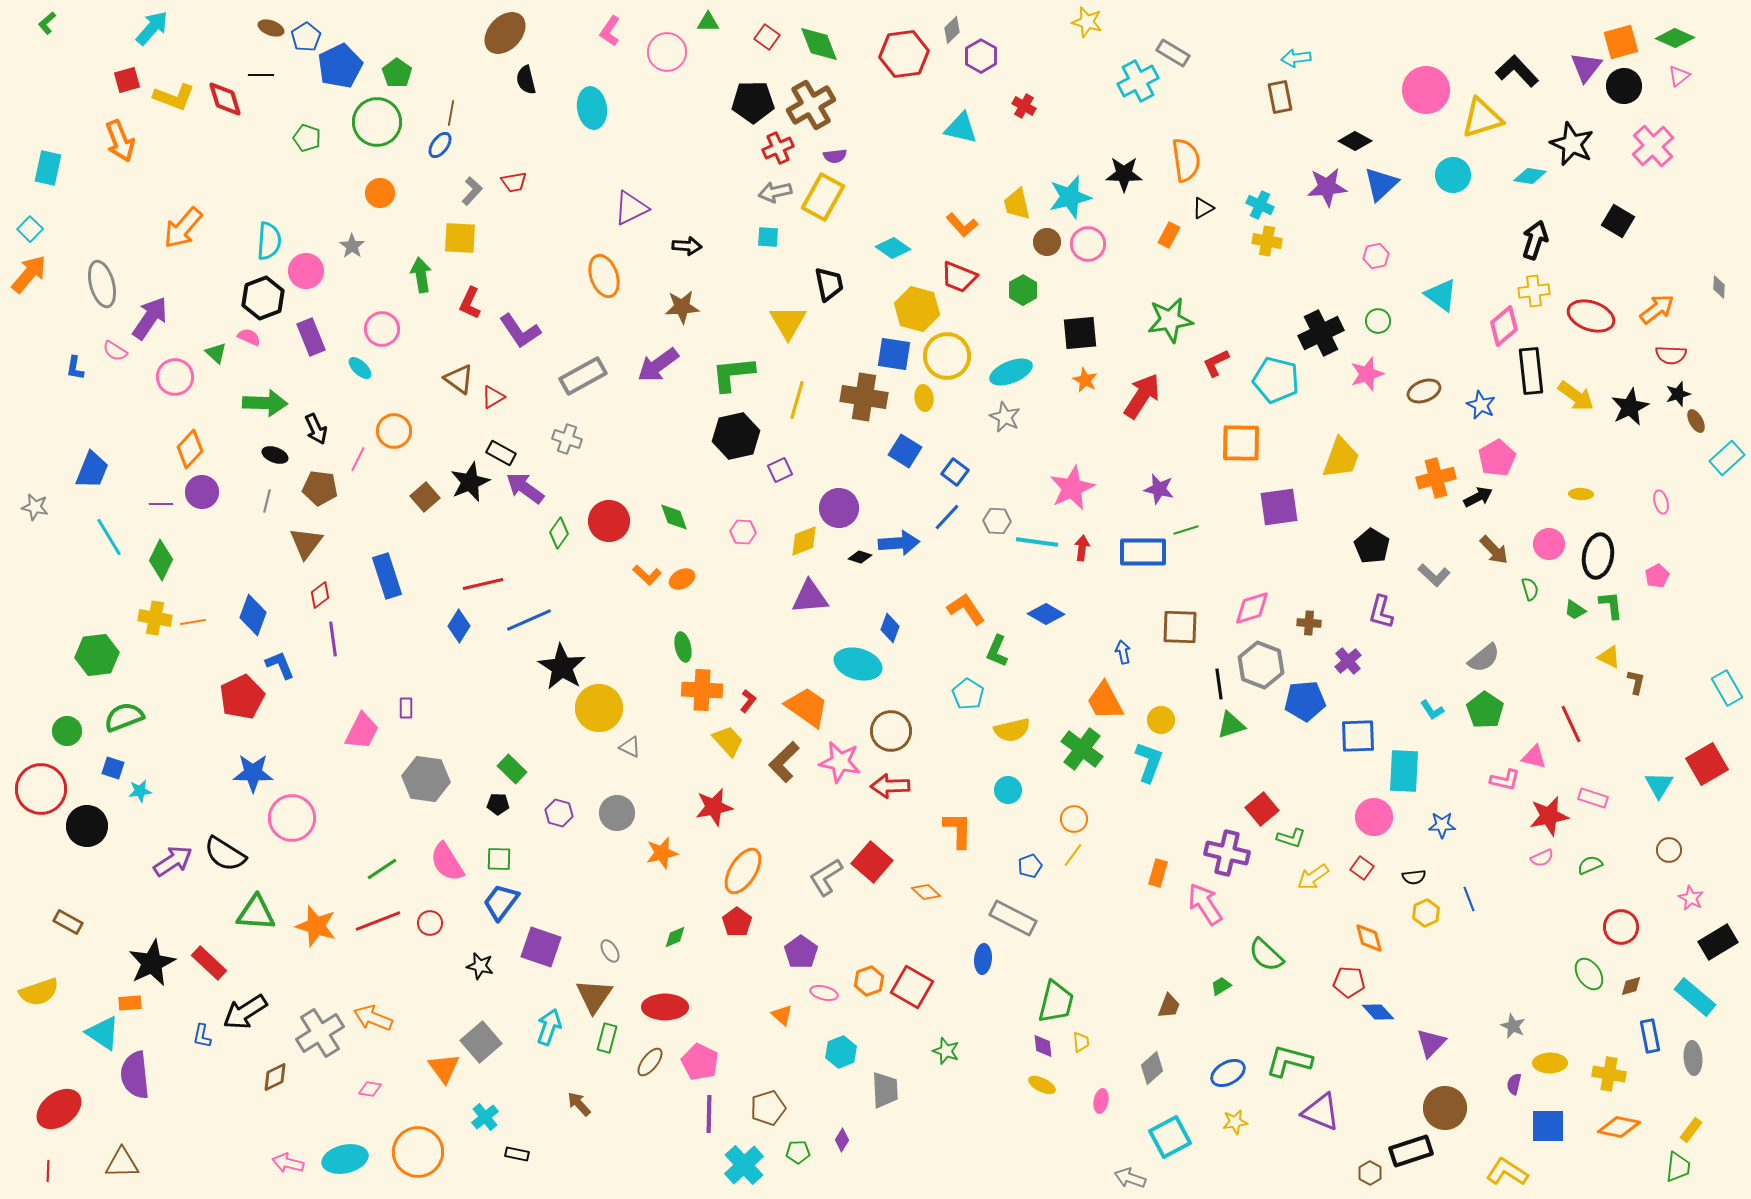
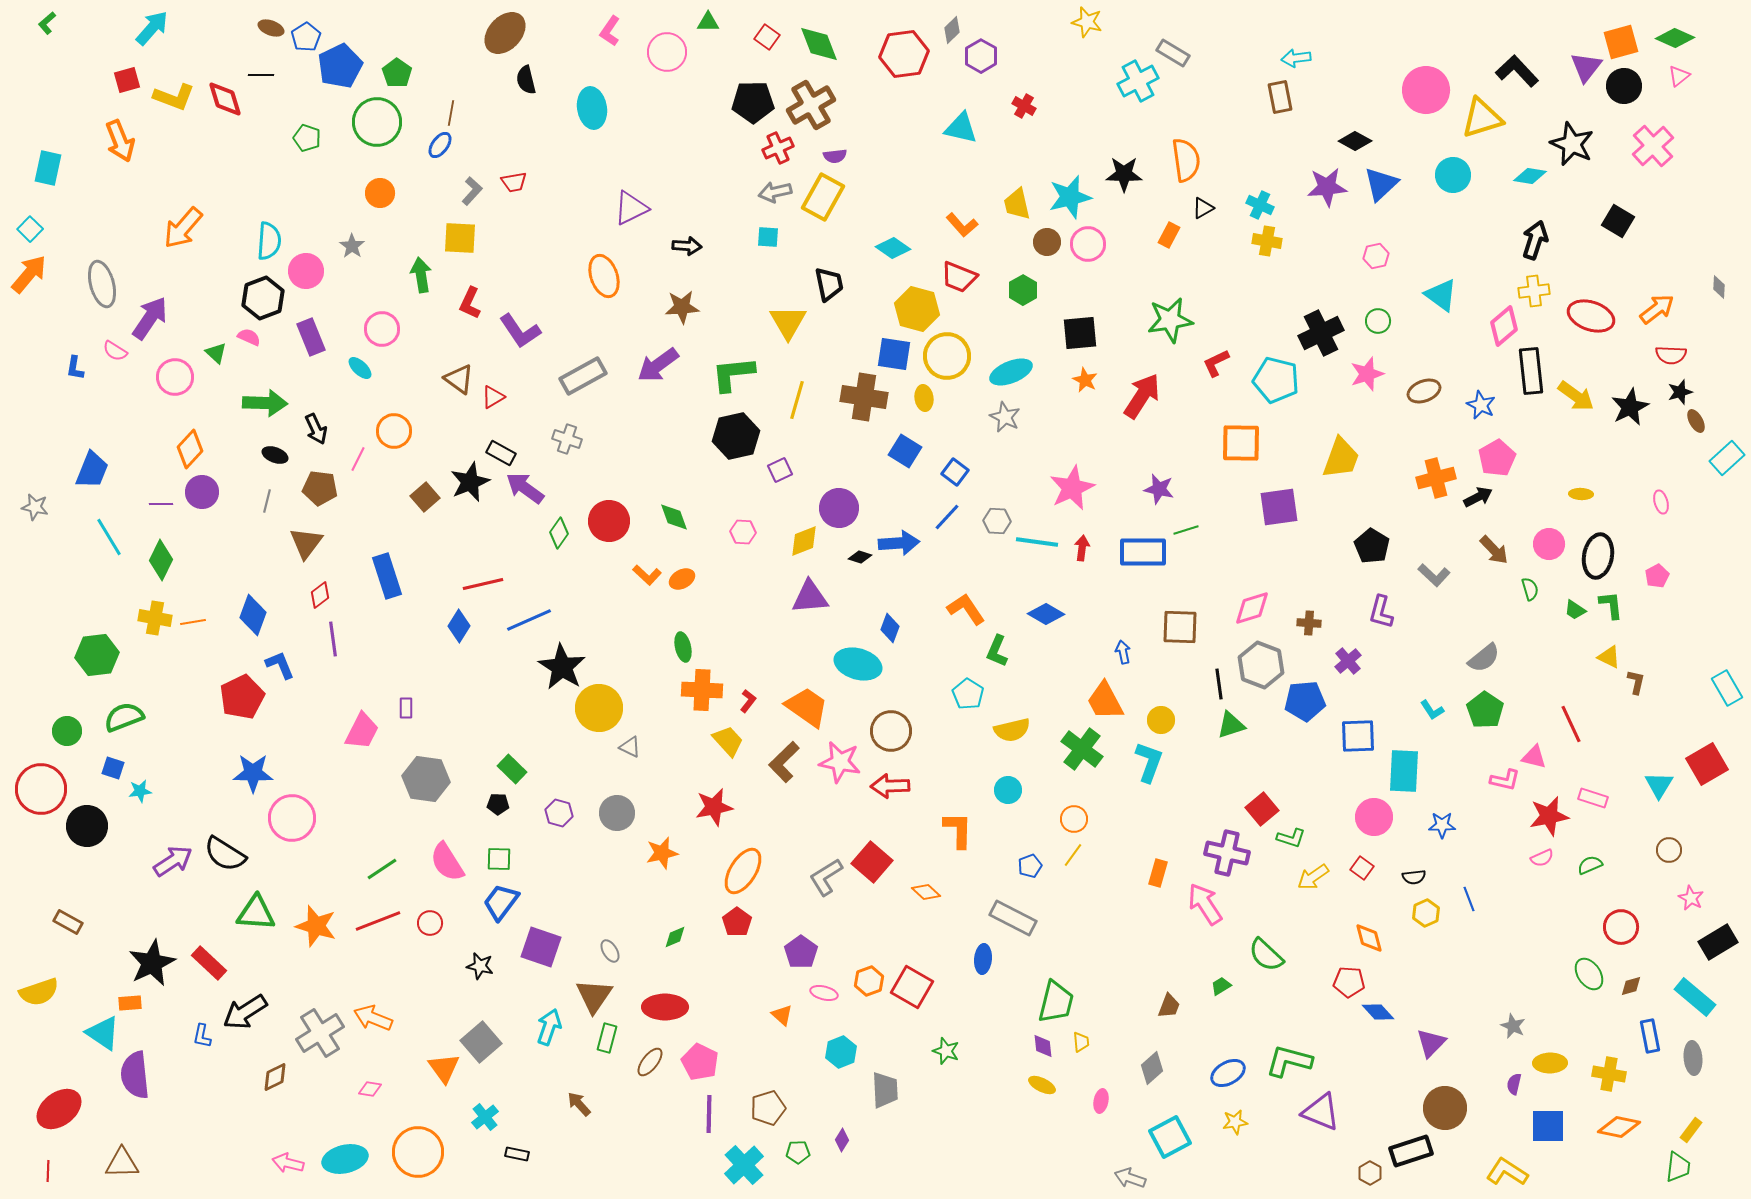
black star at (1678, 394): moved 2 px right, 2 px up
